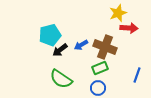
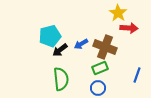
yellow star: rotated 18 degrees counterclockwise
cyan pentagon: moved 1 px down
blue arrow: moved 1 px up
green semicircle: rotated 130 degrees counterclockwise
